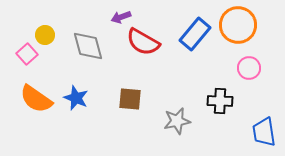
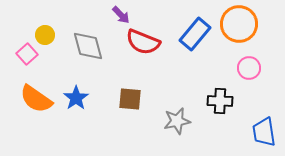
purple arrow: moved 2 px up; rotated 114 degrees counterclockwise
orange circle: moved 1 px right, 1 px up
red semicircle: rotated 8 degrees counterclockwise
blue star: rotated 15 degrees clockwise
